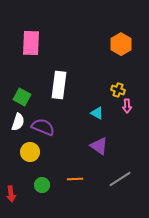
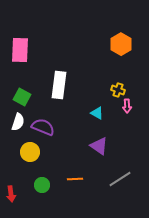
pink rectangle: moved 11 px left, 7 px down
